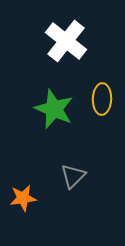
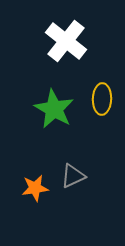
green star: rotated 6 degrees clockwise
gray triangle: rotated 20 degrees clockwise
orange star: moved 12 px right, 10 px up
